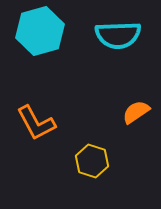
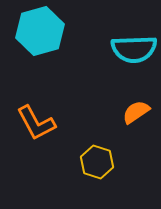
cyan semicircle: moved 16 px right, 14 px down
yellow hexagon: moved 5 px right, 1 px down
